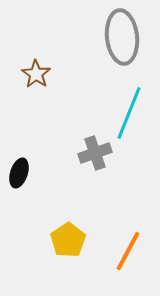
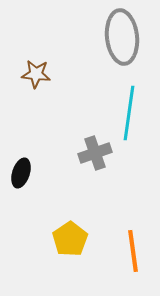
brown star: rotated 28 degrees counterclockwise
cyan line: rotated 14 degrees counterclockwise
black ellipse: moved 2 px right
yellow pentagon: moved 2 px right, 1 px up
orange line: moved 5 px right; rotated 36 degrees counterclockwise
